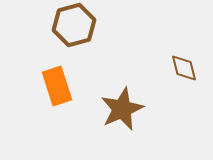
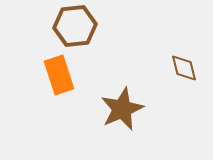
brown hexagon: moved 1 px right, 1 px down; rotated 9 degrees clockwise
orange rectangle: moved 2 px right, 11 px up
